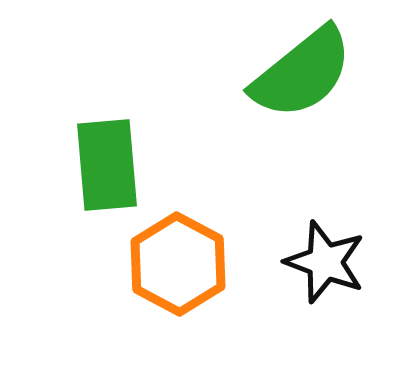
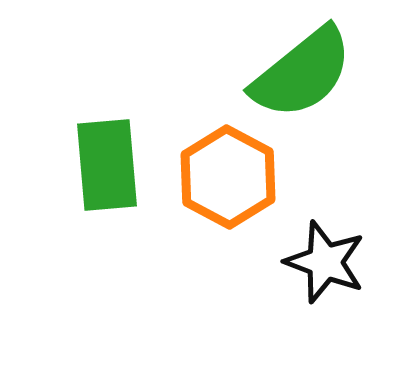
orange hexagon: moved 50 px right, 87 px up
